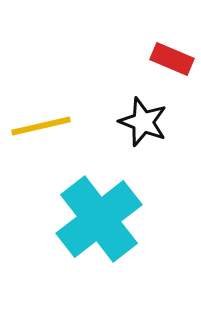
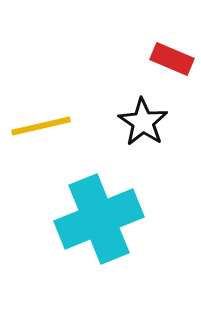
black star: rotated 12 degrees clockwise
cyan cross: rotated 16 degrees clockwise
